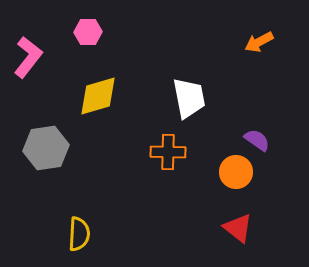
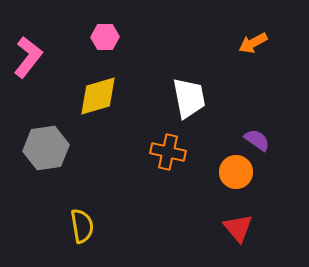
pink hexagon: moved 17 px right, 5 px down
orange arrow: moved 6 px left, 1 px down
orange cross: rotated 12 degrees clockwise
red triangle: rotated 12 degrees clockwise
yellow semicircle: moved 3 px right, 8 px up; rotated 12 degrees counterclockwise
